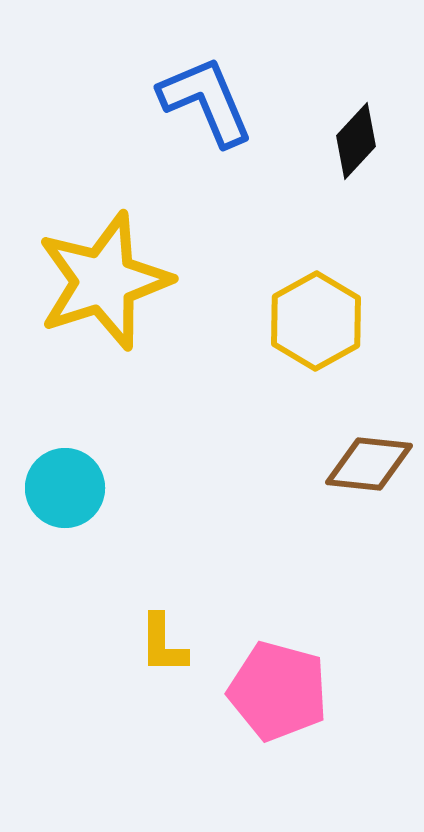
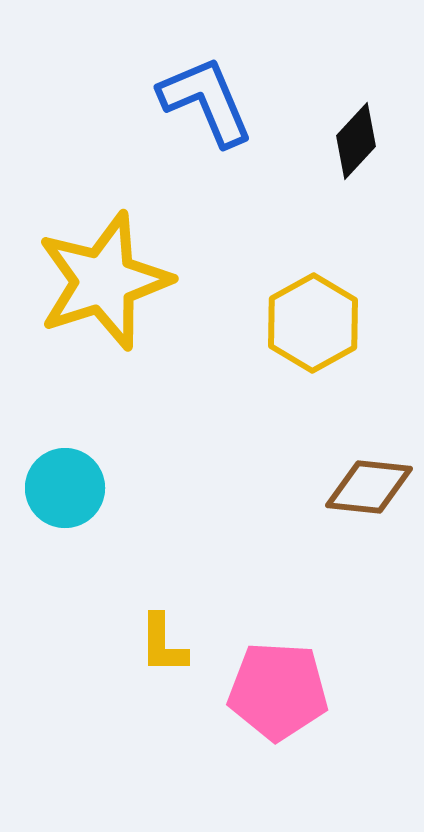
yellow hexagon: moved 3 px left, 2 px down
brown diamond: moved 23 px down
pink pentagon: rotated 12 degrees counterclockwise
